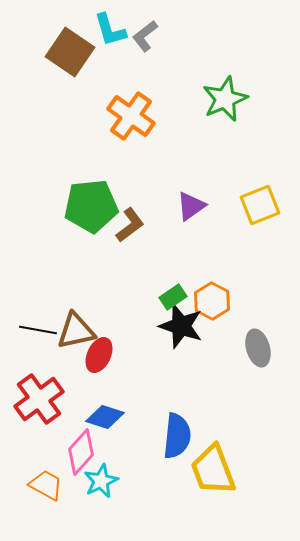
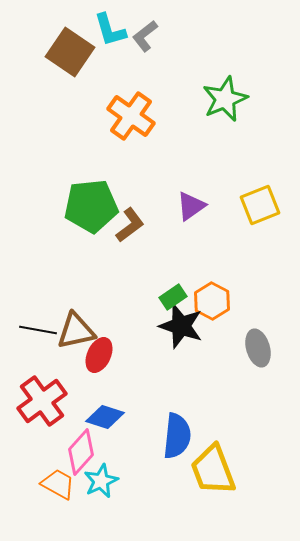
red cross: moved 3 px right, 2 px down
orange trapezoid: moved 12 px right, 1 px up
